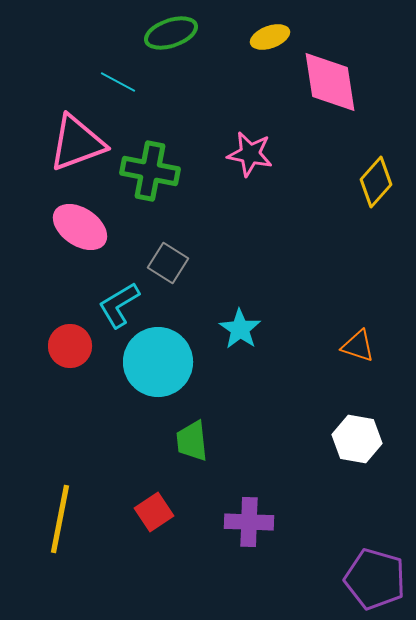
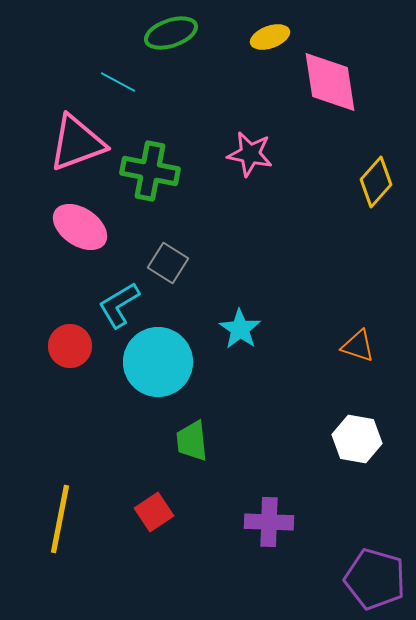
purple cross: moved 20 px right
